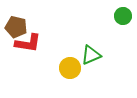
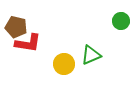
green circle: moved 2 px left, 5 px down
yellow circle: moved 6 px left, 4 px up
